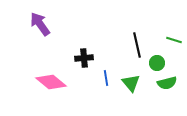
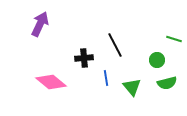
purple arrow: rotated 60 degrees clockwise
green line: moved 1 px up
black line: moved 22 px left; rotated 15 degrees counterclockwise
green circle: moved 3 px up
green triangle: moved 1 px right, 4 px down
